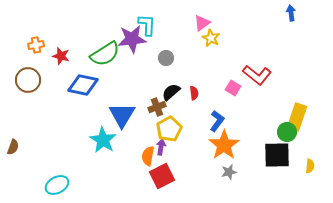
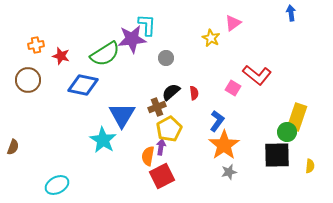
pink triangle: moved 31 px right
